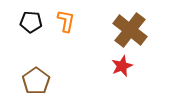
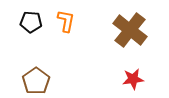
red star: moved 11 px right, 13 px down; rotated 15 degrees clockwise
